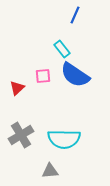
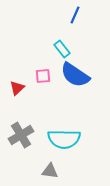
gray triangle: rotated 12 degrees clockwise
